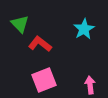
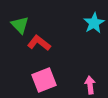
green triangle: moved 1 px down
cyan star: moved 10 px right, 6 px up
red L-shape: moved 1 px left, 1 px up
